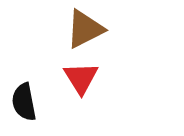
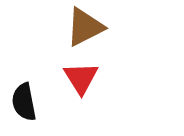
brown triangle: moved 2 px up
